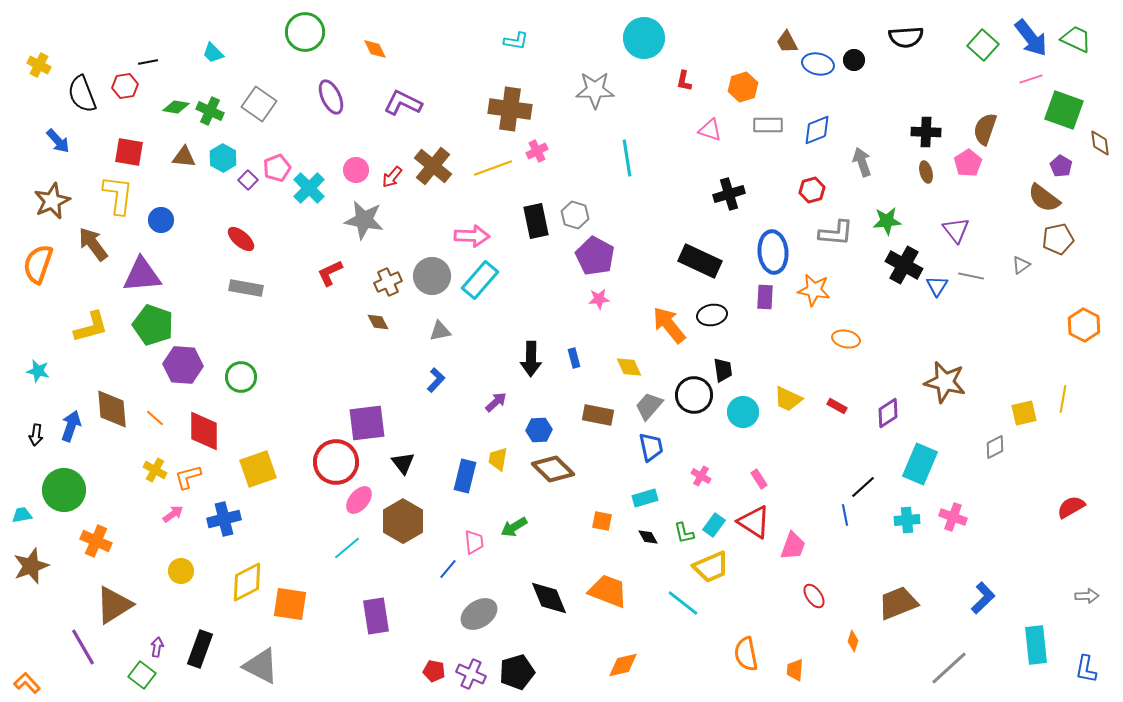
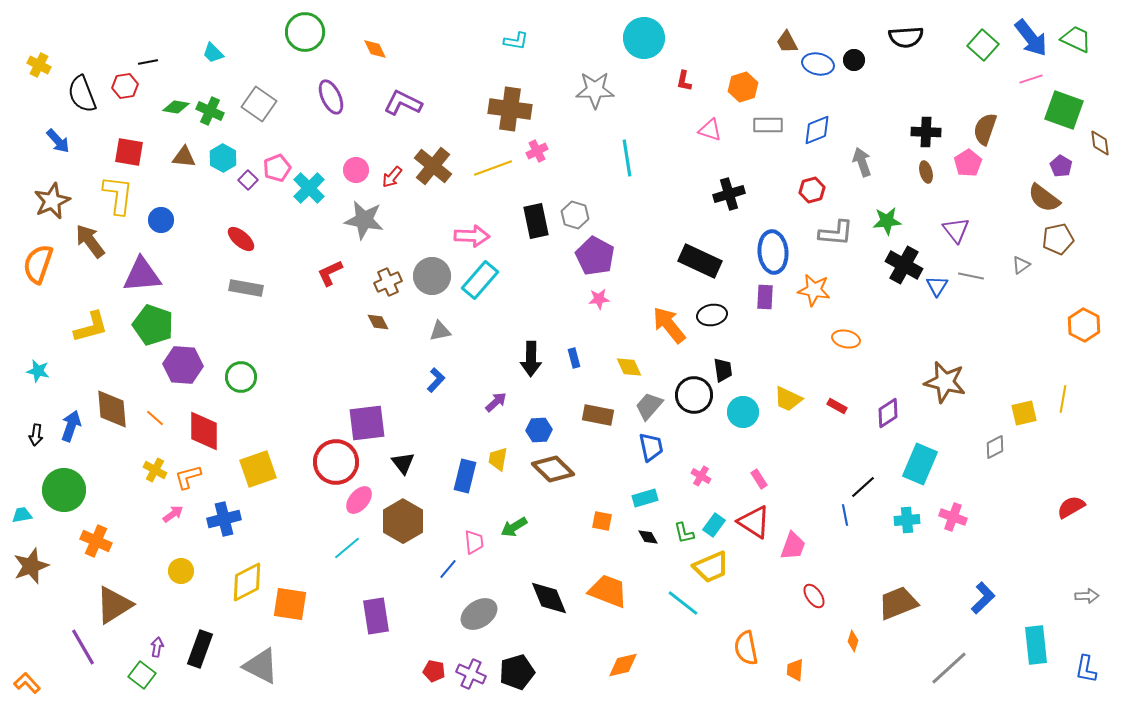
brown arrow at (93, 244): moved 3 px left, 3 px up
orange semicircle at (746, 654): moved 6 px up
